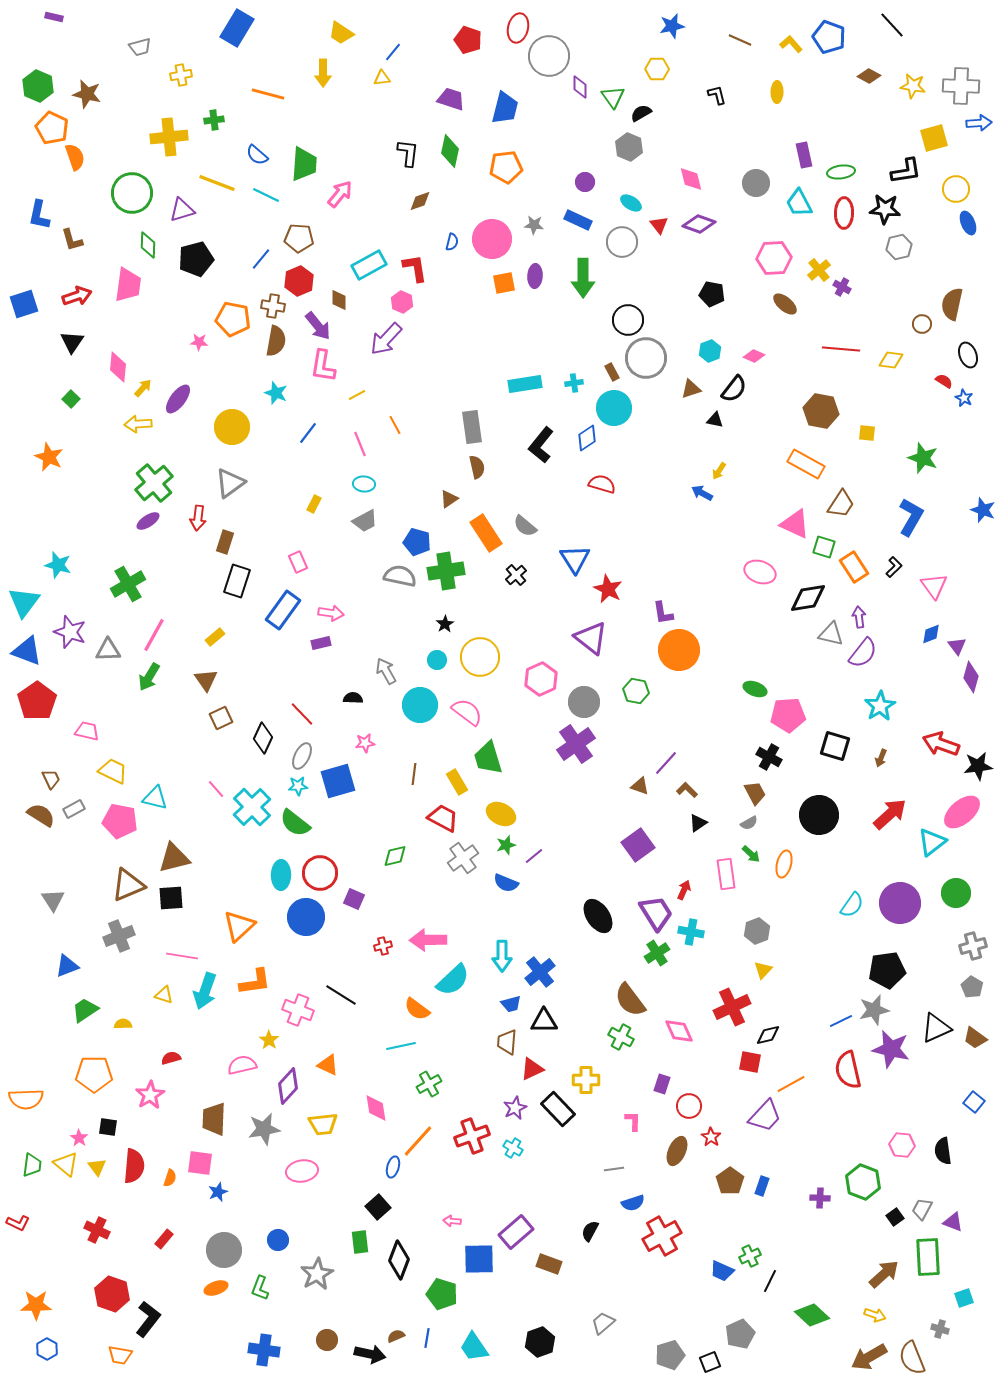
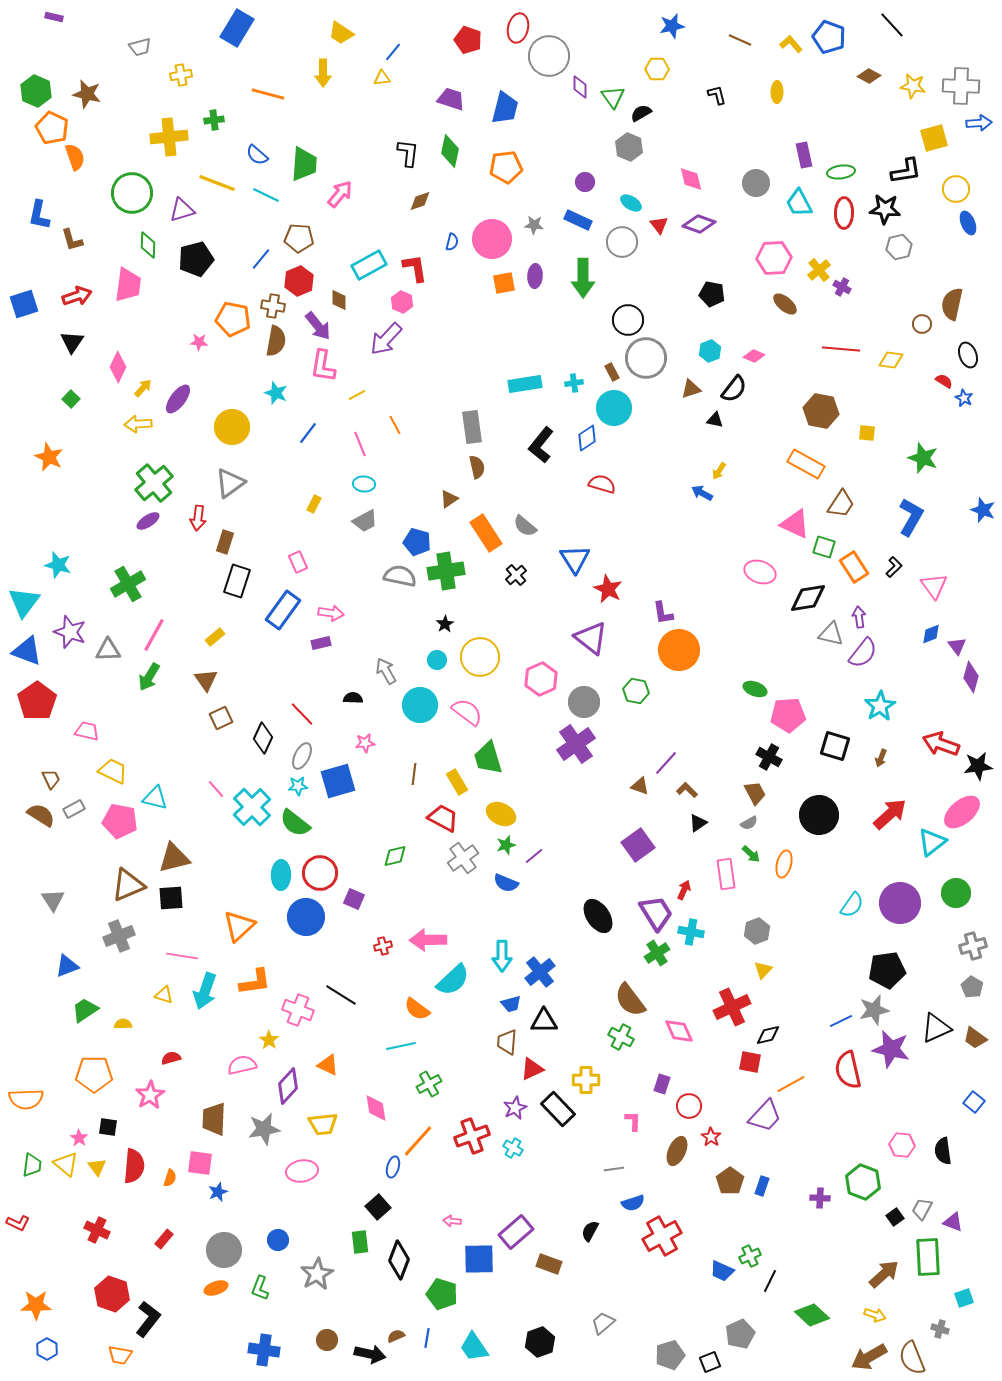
green hexagon at (38, 86): moved 2 px left, 5 px down
pink diamond at (118, 367): rotated 20 degrees clockwise
